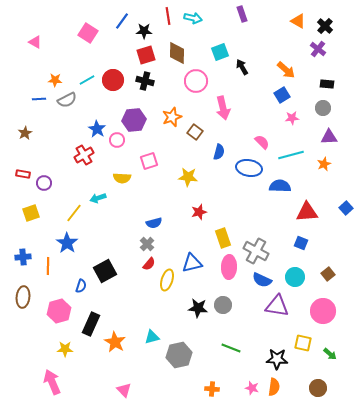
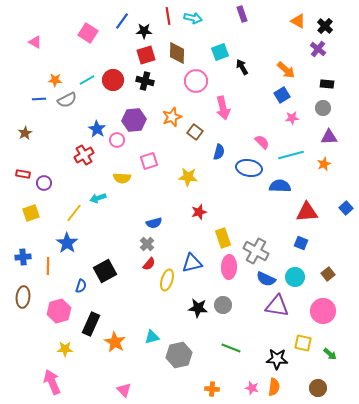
blue semicircle at (262, 280): moved 4 px right, 1 px up
